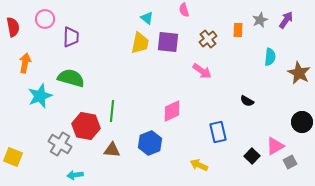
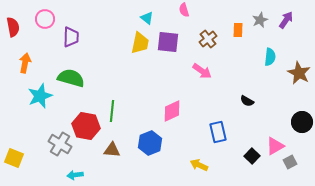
yellow square: moved 1 px right, 1 px down
